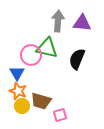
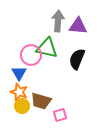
purple triangle: moved 4 px left, 3 px down
blue triangle: moved 2 px right
orange star: moved 1 px right, 1 px down
